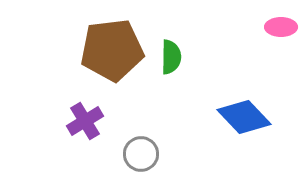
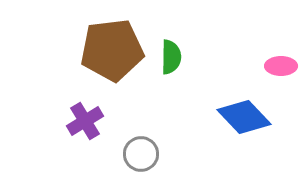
pink ellipse: moved 39 px down
